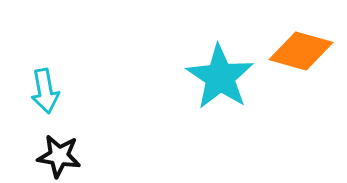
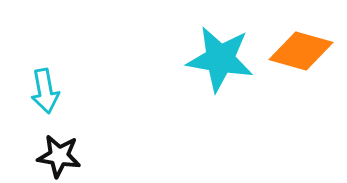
cyan star: moved 18 px up; rotated 24 degrees counterclockwise
